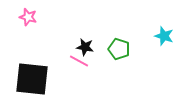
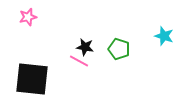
pink star: rotated 30 degrees counterclockwise
